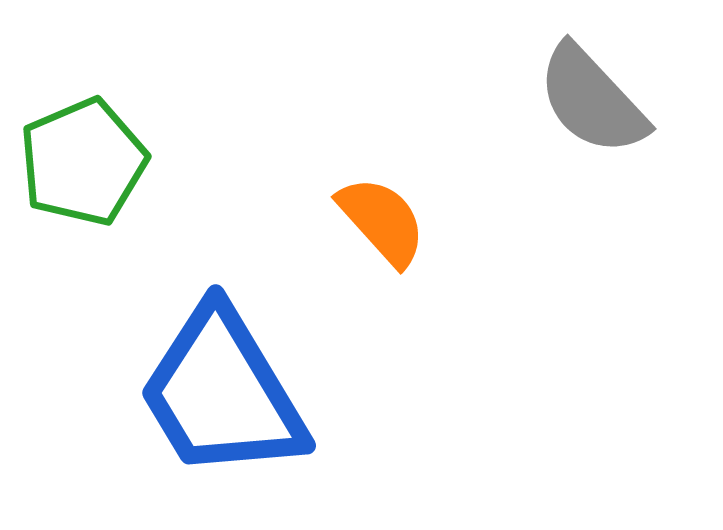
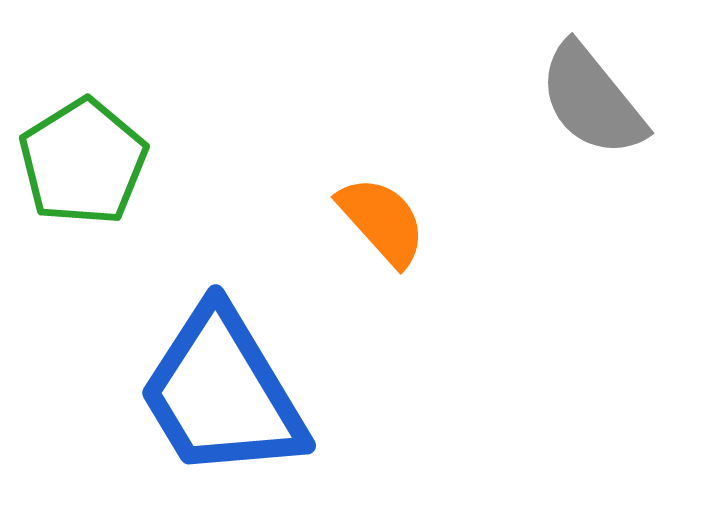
gray semicircle: rotated 4 degrees clockwise
green pentagon: rotated 9 degrees counterclockwise
